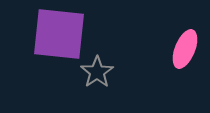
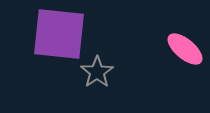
pink ellipse: rotated 72 degrees counterclockwise
